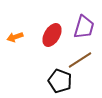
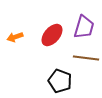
red ellipse: rotated 10 degrees clockwise
brown line: moved 6 px right, 2 px up; rotated 40 degrees clockwise
